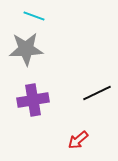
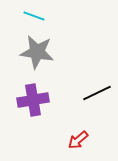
gray star: moved 11 px right, 3 px down; rotated 12 degrees clockwise
